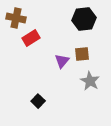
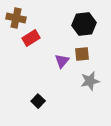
black hexagon: moved 5 px down
gray star: rotated 30 degrees clockwise
